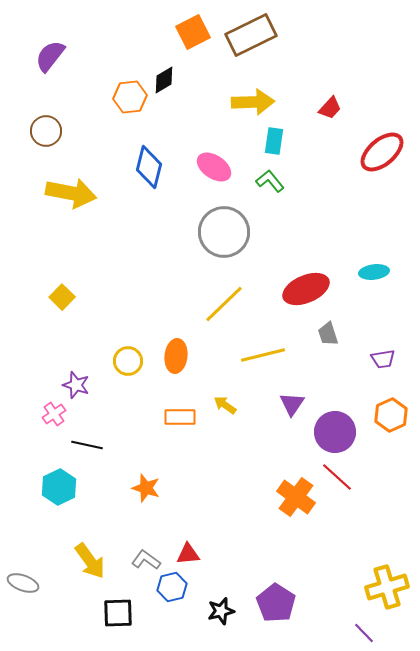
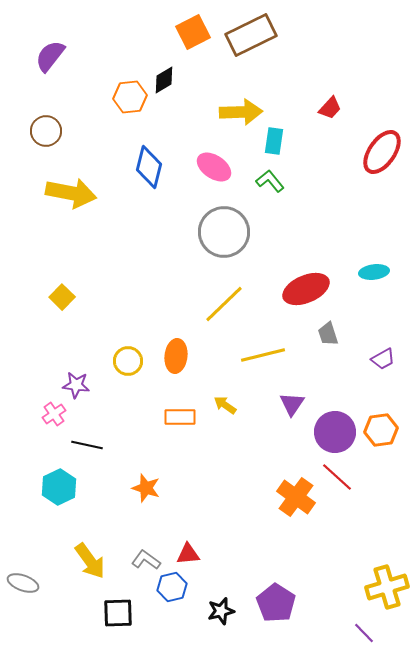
yellow arrow at (253, 102): moved 12 px left, 10 px down
red ellipse at (382, 152): rotated 15 degrees counterclockwise
purple trapezoid at (383, 359): rotated 20 degrees counterclockwise
purple star at (76, 385): rotated 12 degrees counterclockwise
orange hexagon at (391, 415): moved 10 px left, 15 px down; rotated 16 degrees clockwise
